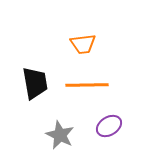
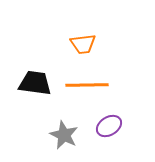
black trapezoid: rotated 72 degrees counterclockwise
gray star: moved 4 px right
